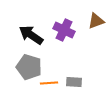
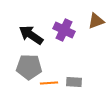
gray pentagon: rotated 15 degrees counterclockwise
